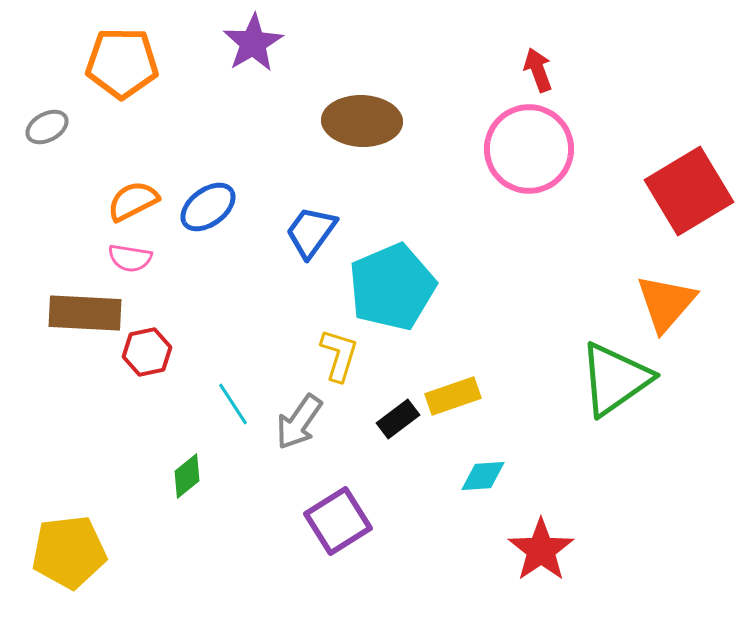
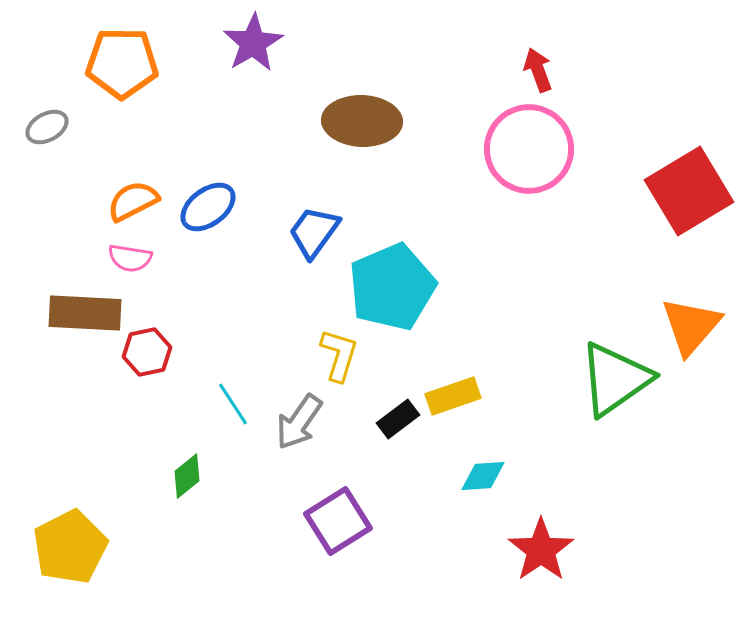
blue trapezoid: moved 3 px right
orange triangle: moved 25 px right, 23 px down
yellow pentagon: moved 1 px right, 5 px up; rotated 20 degrees counterclockwise
